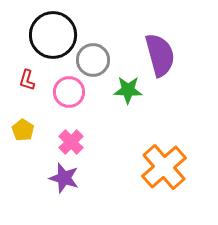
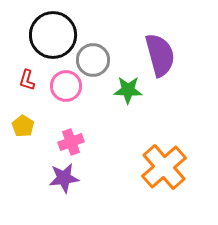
pink circle: moved 3 px left, 6 px up
yellow pentagon: moved 4 px up
pink cross: rotated 25 degrees clockwise
purple star: rotated 24 degrees counterclockwise
